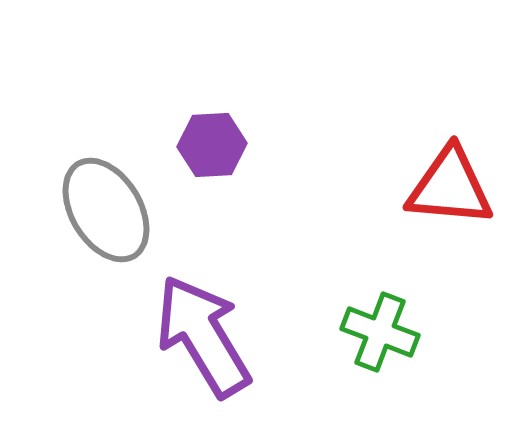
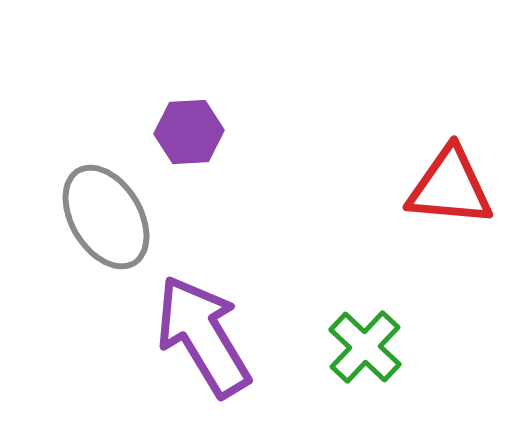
purple hexagon: moved 23 px left, 13 px up
gray ellipse: moved 7 px down
green cross: moved 15 px left, 15 px down; rotated 22 degrees clockwise
